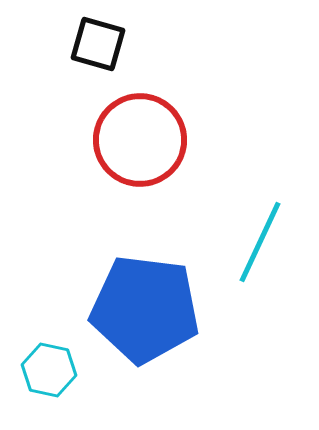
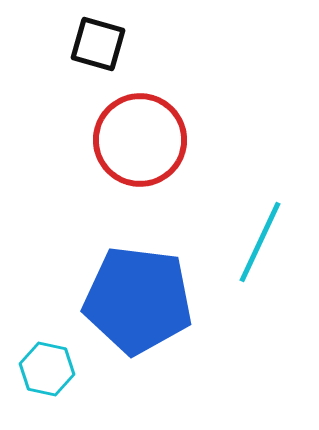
blue pentagon: moved 7 px left, 9 px up
cyan hexagon: moved 2 px left, 1 px up
